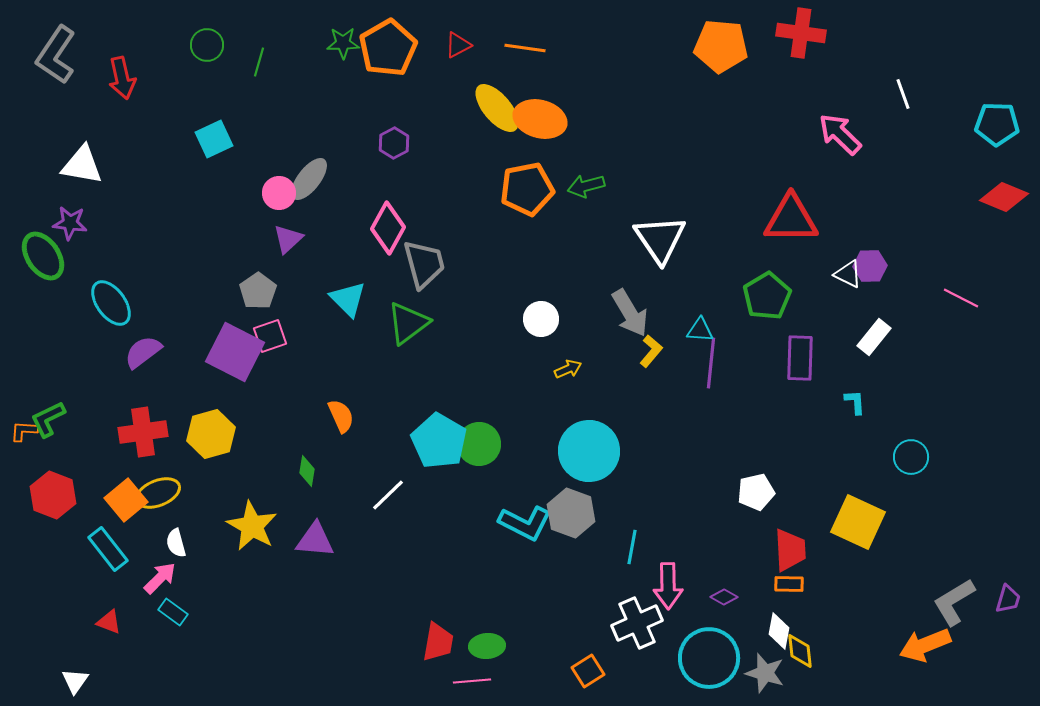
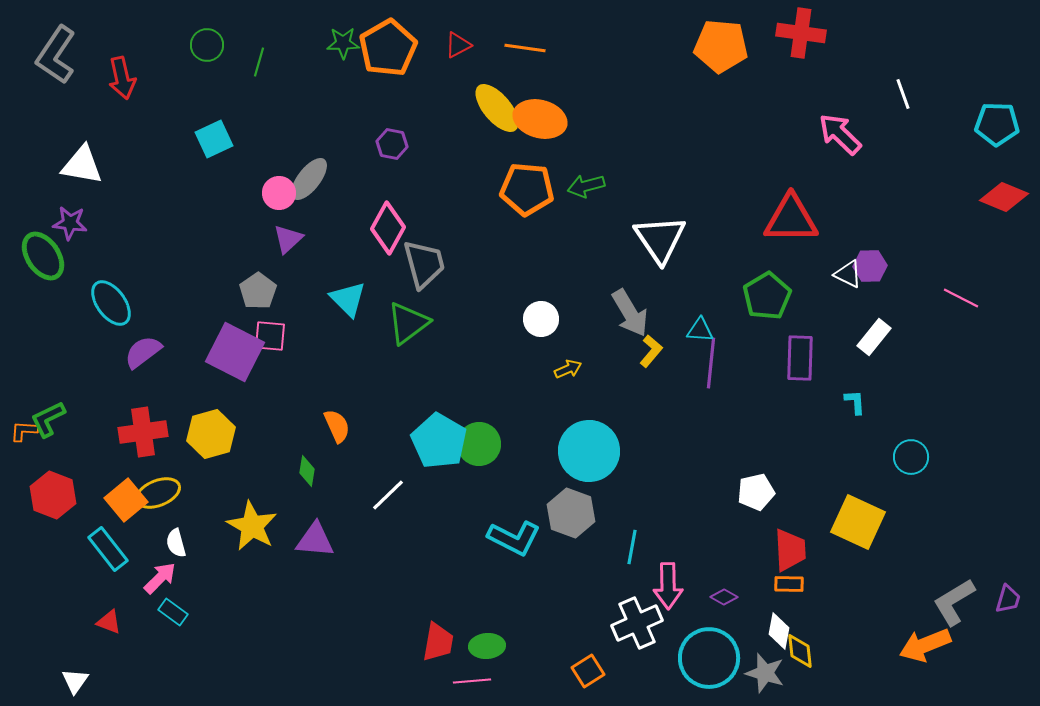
purple hexagon at (394, 143): moved 2 px left, 1 px down; rotated 20 degrees counterclockwise
orange pentagon at (527, 189): rotated 16 degrees clockwise
pink square at (270, 336): rotated 24 degrees clockwise
orange semicircle at (341, 416): moved 4 px left, 10 px down
cyan L-shape at (525, 523): moved 11 px left, 15 px down
